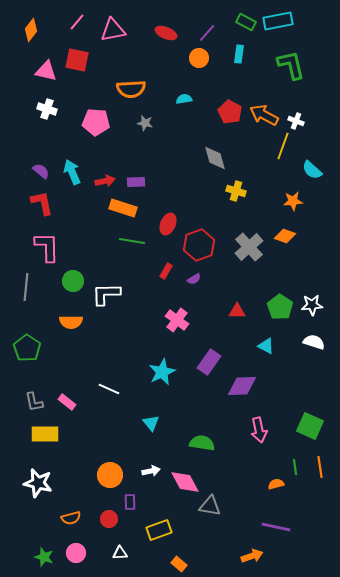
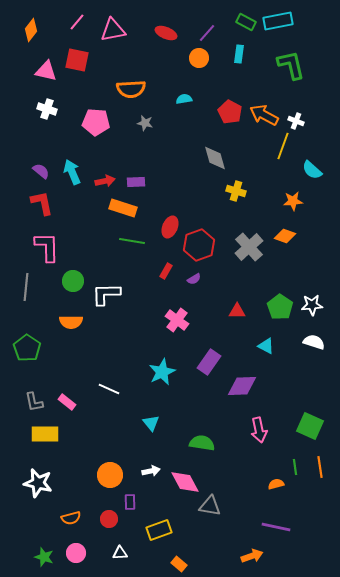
red ellipse at (168, 224): moved 2 px right, 3 px down
